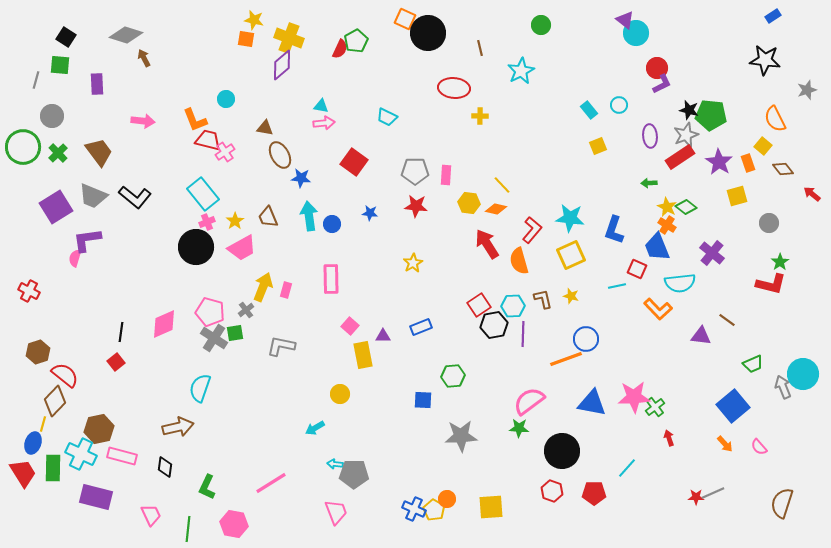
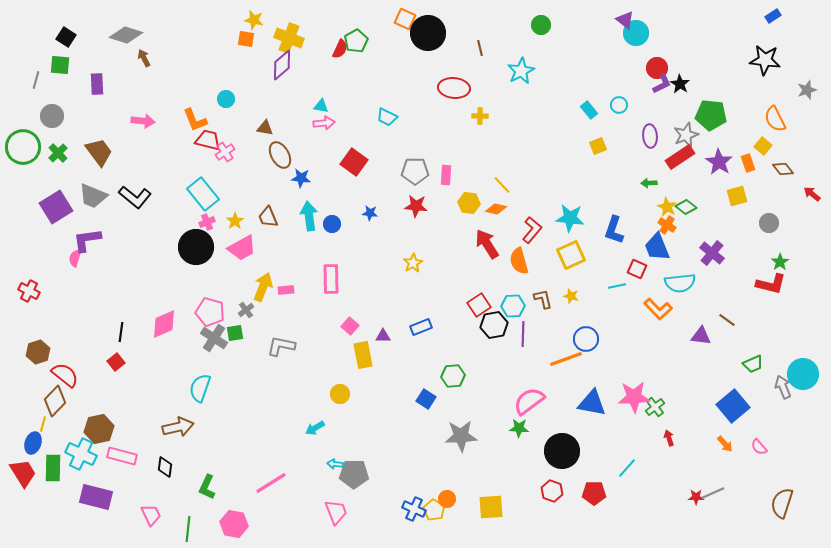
black star at (689, 110): moved 9 px left, 26 px up; rotated 18 degrees clockwise
pink rectangle at (286, 290): rotated 70 degrees clockwise
blue square at (423, 400): moved 3 px right, 1 px up; rotated 30 degrees clockwise
